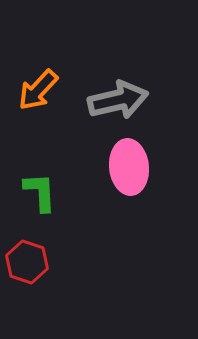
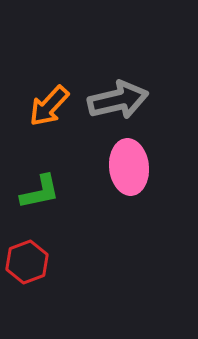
orange arrow: moved 11 px right, 16 px down
green L-shape: rotated 81 degrees clockwise
red hexagon: rotated 21 degrees clockwise
